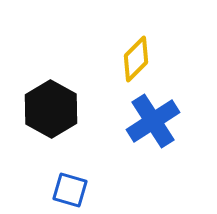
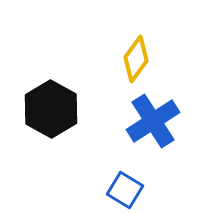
yellow diamond: rotated 9 degrees counterclockwise
blue square: moved 55 px right; rotated 15 degrees clockwise
